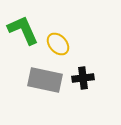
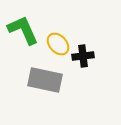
black cross: moved 22 px up
